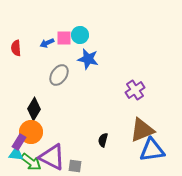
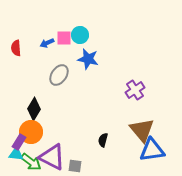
brown triangle: rotated 48 degrees counterclockwise
